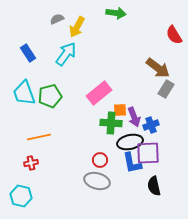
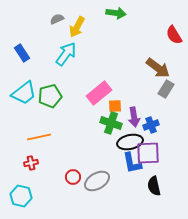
blue rectangle: moved 6 px left
cyan trapezoid: rotated 108 degrees counterclockwise
orange square: moved 5 px left, 4 px up
purple arrow: rotated 12 degrees clockwise
green cross: rotated 15 degrees clockwise
red circle: moved 27 px left, 17 px down
gray ellipse: rotated 45 degrees counterclockwise
